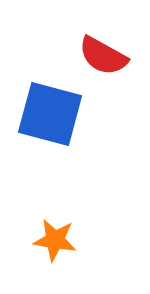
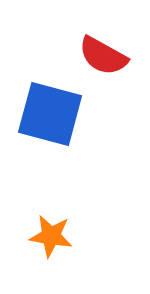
orange star: moved 4 px left, 4 px up
